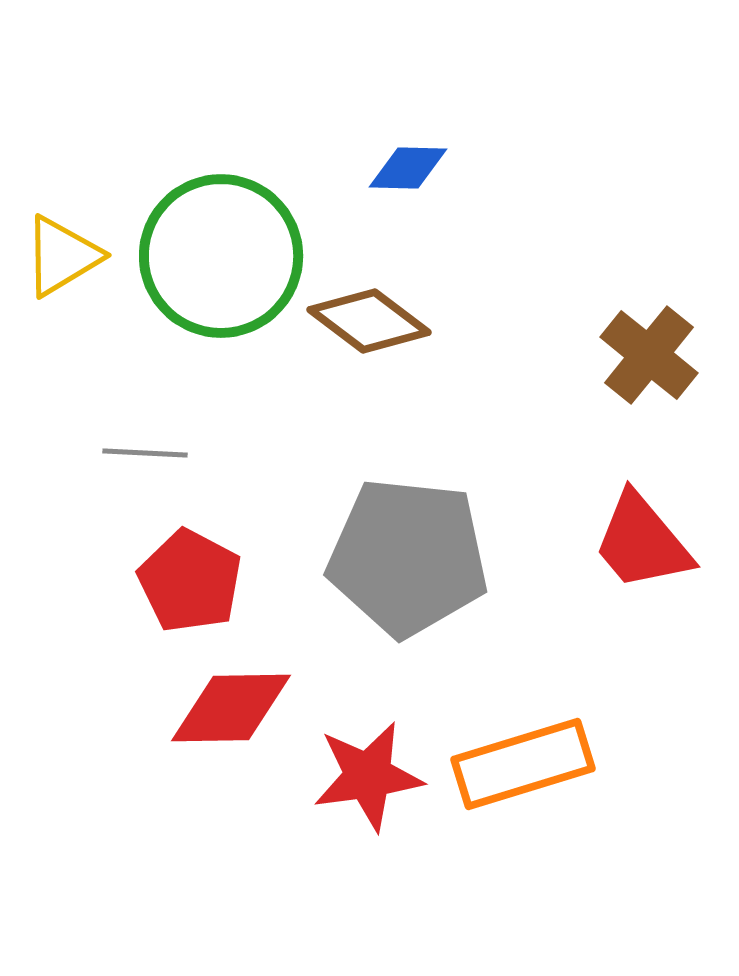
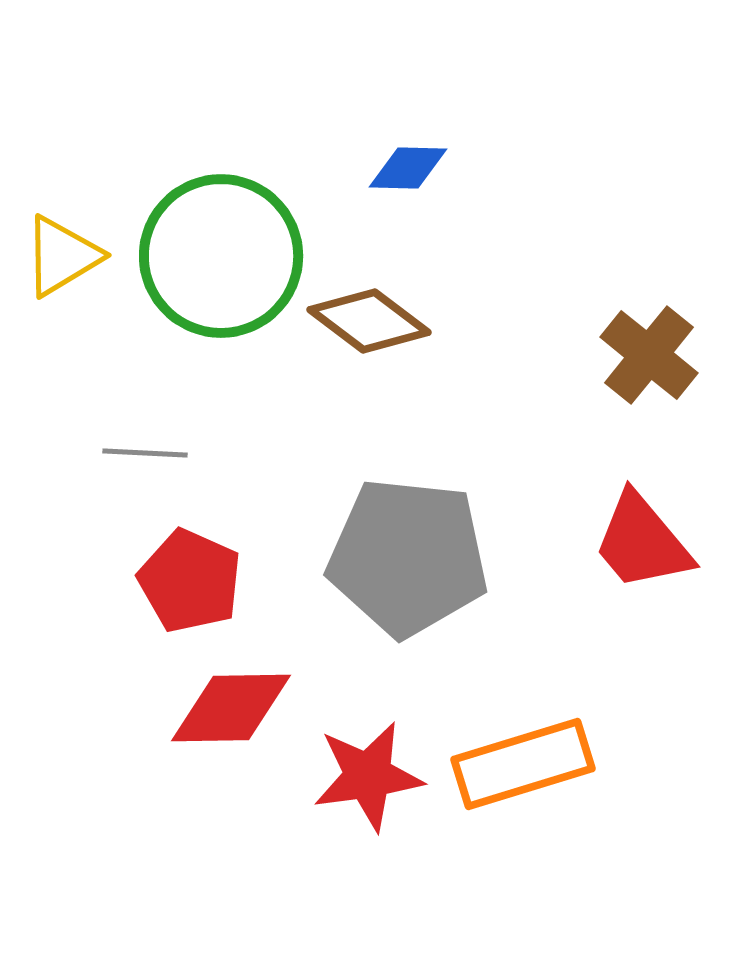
red pentagon: rotated 4 degrees counterclockwise
